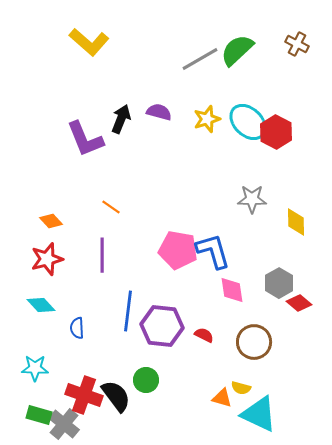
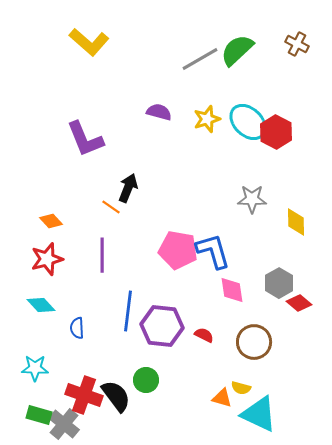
black arrow: moved 7 px right, 69 px down
